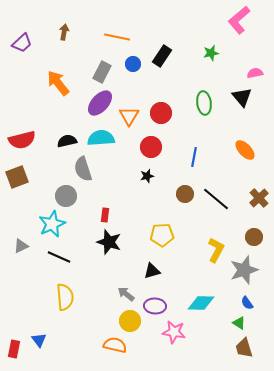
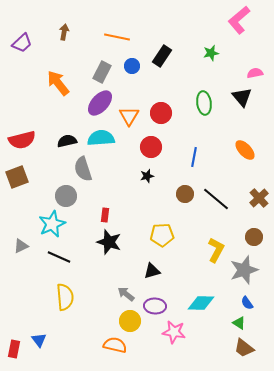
blue circle at (133, 64): moved 1 px left, 2 px down
brown trapezoid at (244, 348): rotated 35 degrees counterclockwise
